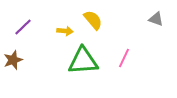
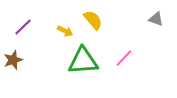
yellow arrow: rotated 21 degrees clockwise
pink line: rotated 18 degrees clockwise
